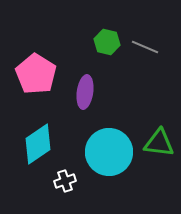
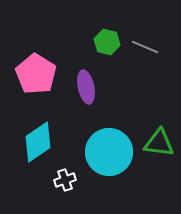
purple ellipse: moved 1 px right, 5 px up; rotated 20 degrees counterclockwise
cyan diamond: moved 2 px up
white cross: moved 1 px up
